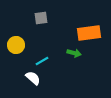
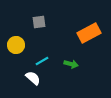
gray square: moved 2 px left, 4 px down
orange rectangle: rotated 20 degrees counterclockwise
green arrow: moved 3 px left, 11 px down
